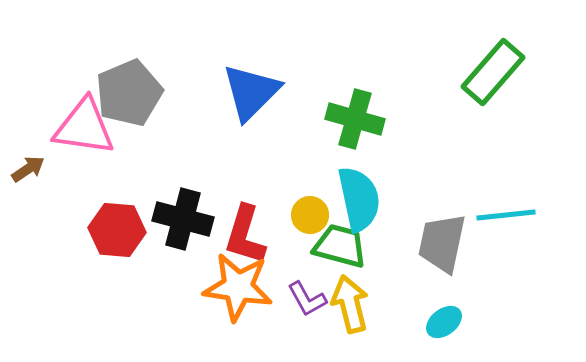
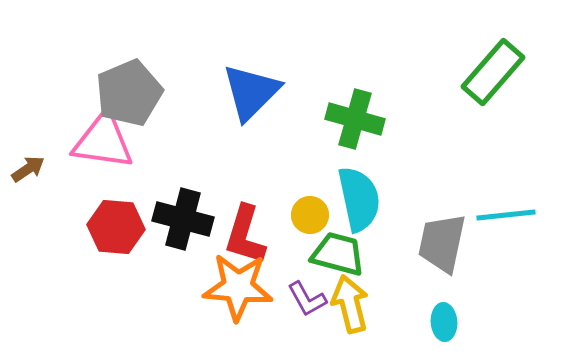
pink triangle: moved 19 px right, 14 px down
red hexagon: moved 1 px left, 3 px up
green trapezoid: moved 2 px left, 8 px down
orange star: rotated 4 degrees counterclockwise
cyan ellipse: rotated 57 degrees counterclockwise
